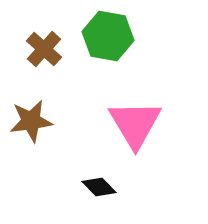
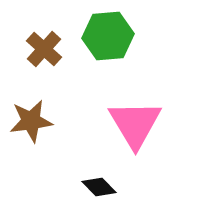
green hexagon: rotated 15 degrees counterclockwise
